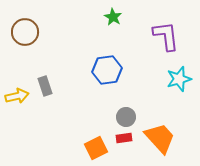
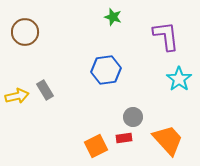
green star: rotated 12 degrees counterclockwise
blue hexagon: moved 1 px left
cyan star: rotated 20 degrees counterclockwise
gray rectangle: moved 4 px down; rotated 12 degrees counterclockwise
gray circle: moved 7 px right
orange trapezoid: moved 8 px right, 2 px down
orange square: moved 2 px up
